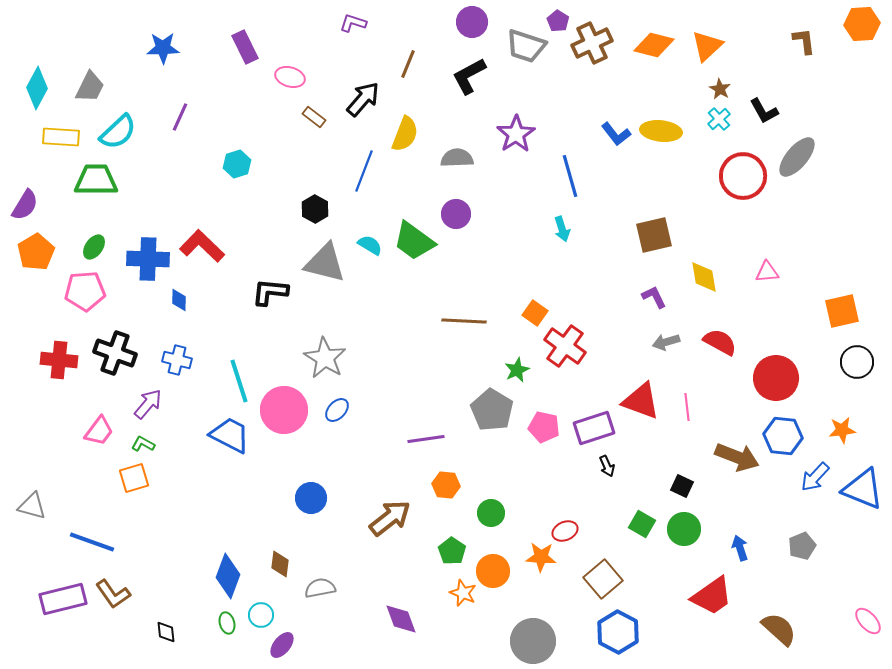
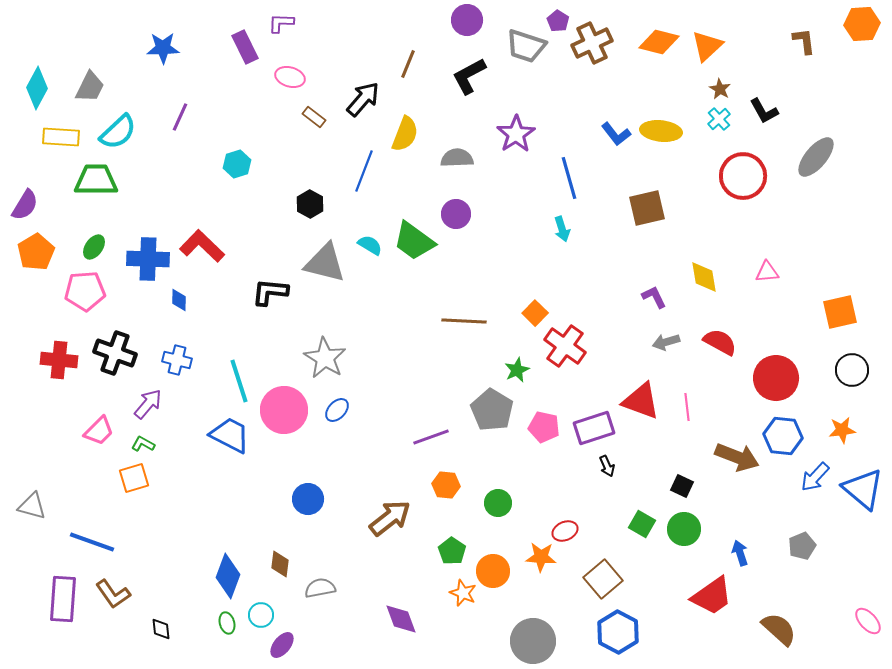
purple circle at (472, 22): moved 5 px left, 2 px up
purple L-shape at (353, 23): moved 72 px left; rotated 16 degrees counterclockwise
orange diamond at (654, 45): moved 5 px right, 3 px up
gray ellipse at (797, 157): moved 19 px right
blue line at (570, 176): moved 1 px left, 2 px down
black hexagon at (315, 209): moved 5 px left, 5 px up
brown square at (654, 235): moved 7 px left, 27 px up
orange square at (842, 311): moved 2 px left, 1 px down
orange square at (535, 313): rotated 10 degrees clockwise
black circle at (857, 362): moved 5 px left, 8 px down
pink trapezoid at (99, 431): rotated 8 degrees clockwise
purple line at (426, 439): moved 5 px right, 2 px up; rotated 12 degrees counterclockwise
blue triangle at (863, 489): rotated 18 degrees clockwise
blue circle at (311, 498): moved 3 px left, 1 px down
green circle at (491, 513): moved 7 px right, 10 px up
blue arrow at (740, 548): moved 5 px down
purple rectangle at (63, 599): rotated 72 degrees counterclockwise
black diamond at (166, 632): moved 5 px left, 3 px up
